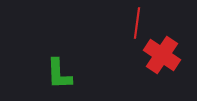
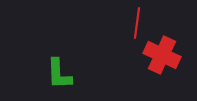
red cross: rotated 9 degrees counterclockwise
